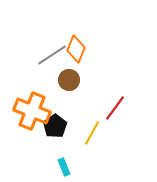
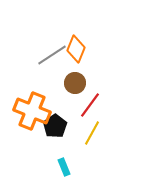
brown circle: moved 6 px right, 3 px down
red line: moved 25 px left, 3 px up
